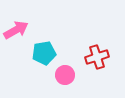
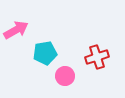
cyan pentagon: moved 1 px right
pink circle: moved 1 px down
